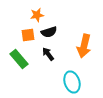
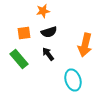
orange star: moved 6 px right, 4 px up
orange square: moved 4 px left, 2 px up
orange arrow: moved 1 px right, 1 px up
cyan ellipse: moved 1 px right, 2 px up
